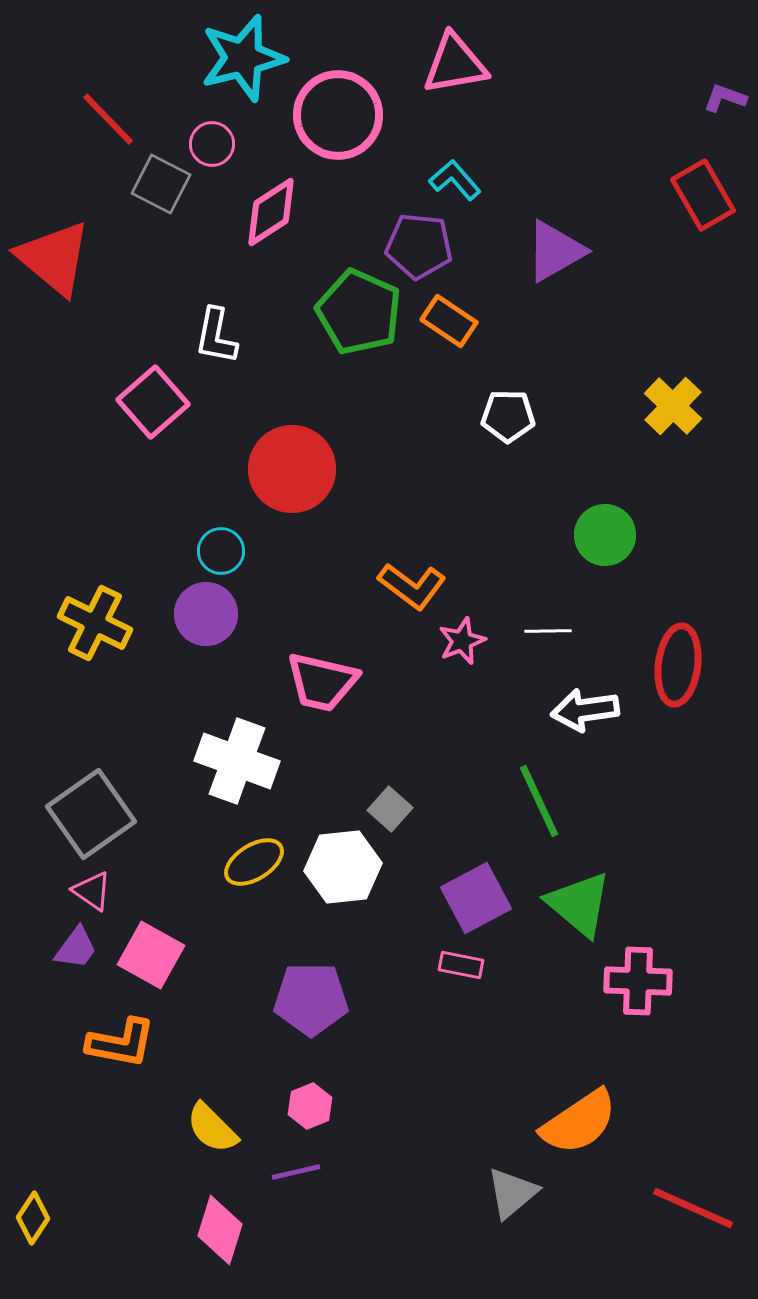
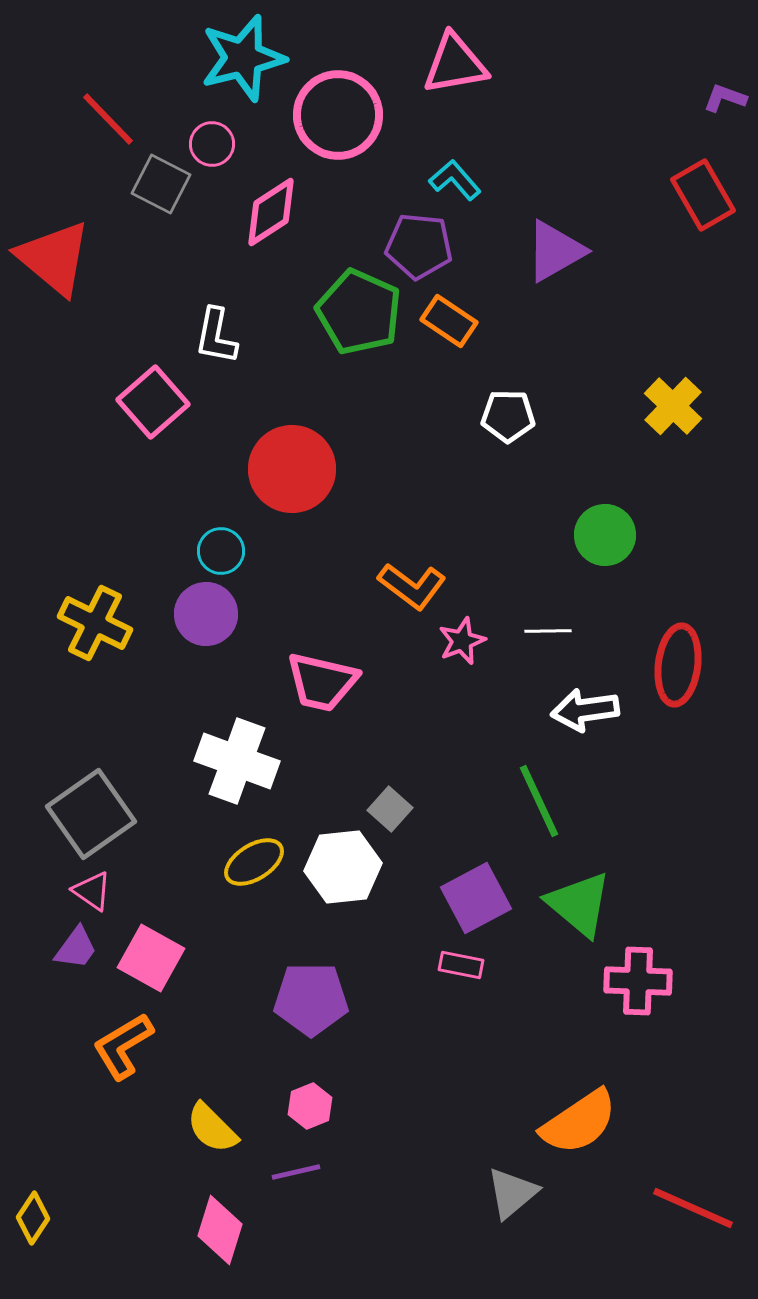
pink square at (151, 955): moved 3 px down
orange L-shape at (121, 1043): moved 2 px right, 3 px down; rotated 138 degrees clockwise
